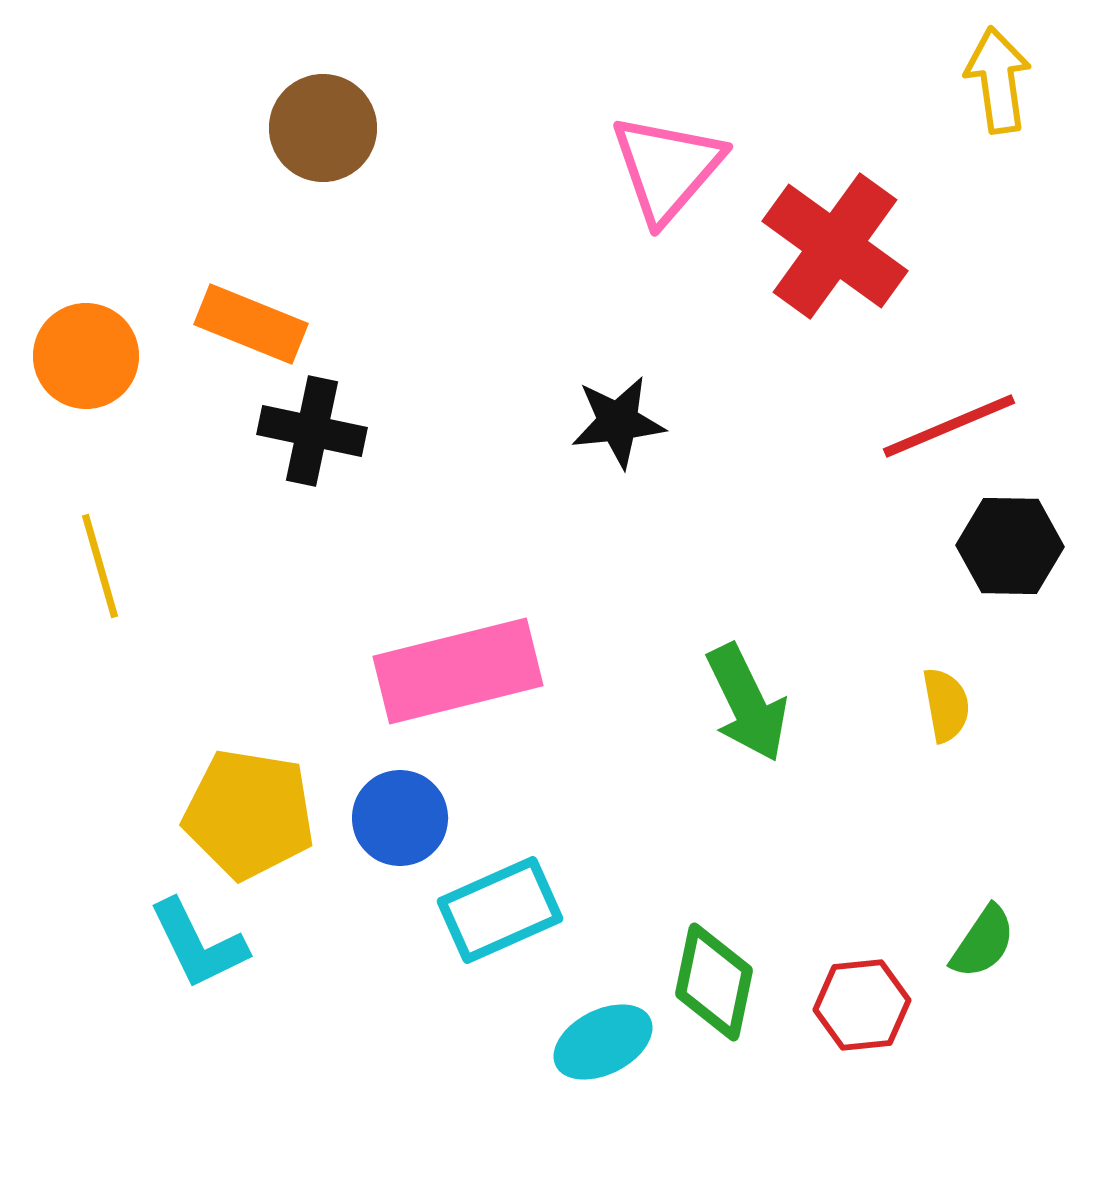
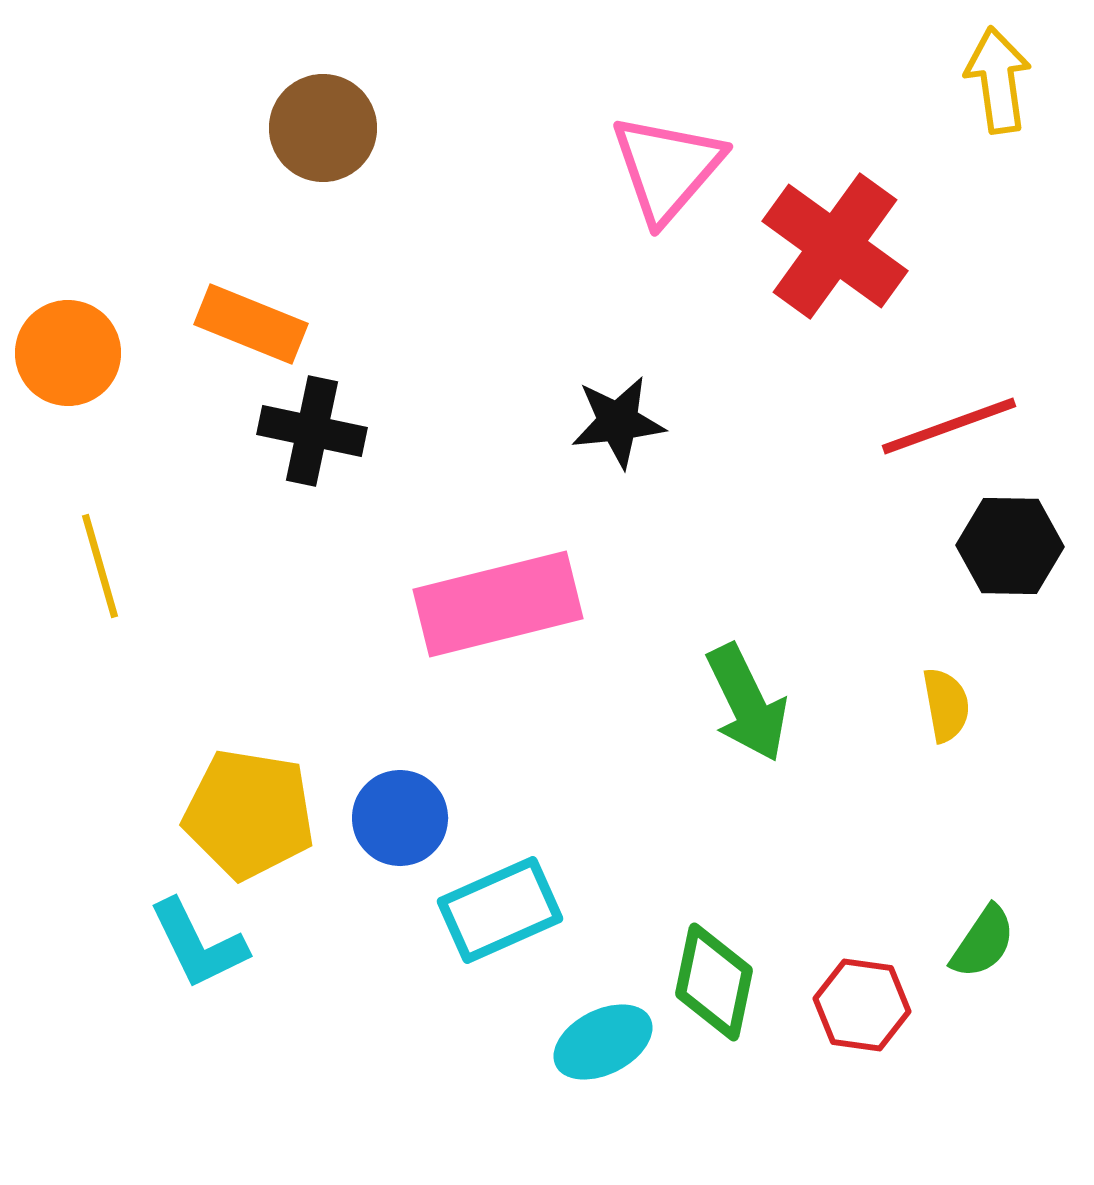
orange circle: moved 18 px left, 3 px up
red line: rotated 3 degrees clockwise
pink rectangle: moved 40 px right, 67 px up
red hexagon: rotated 14 degrees clockwise
